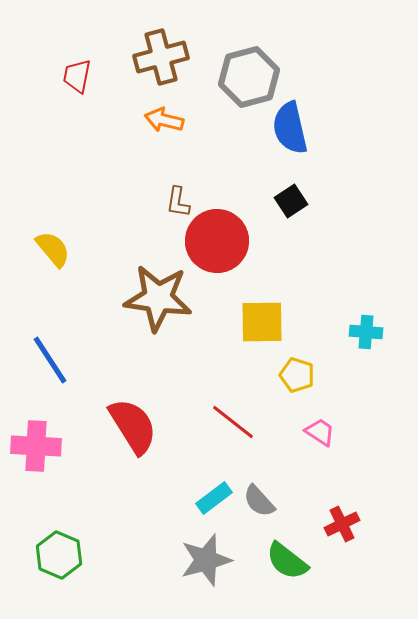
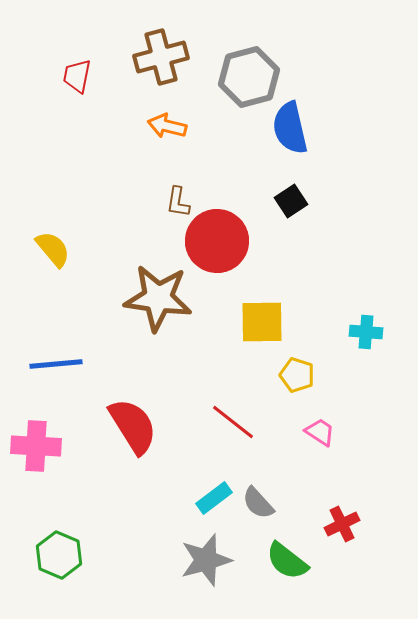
orange arrow: moved 3 px right, 6 px down
blue line: moved 6 px right, 4 px down; rotated 62 degrees counterclockwise
gray semicircle: moved 1 px left, 2 px down
